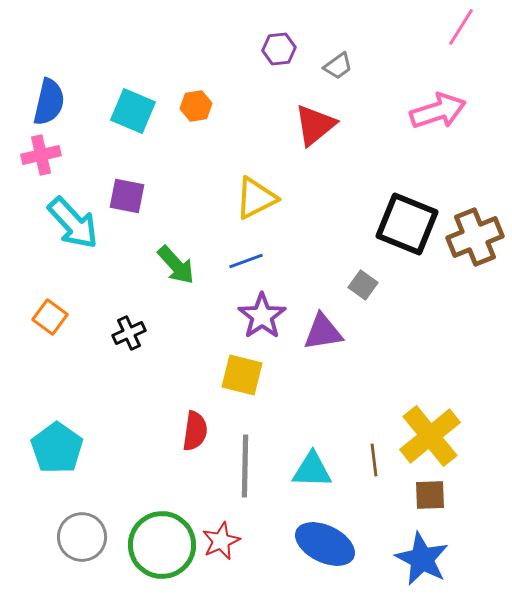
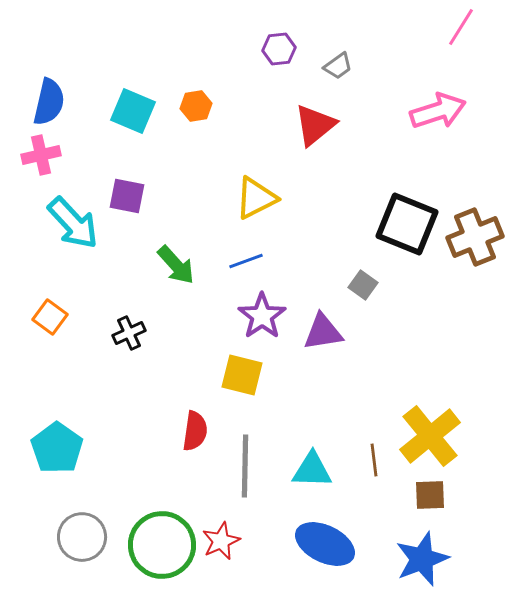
blue star: rotated 24 degrees clockwise
